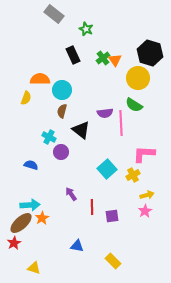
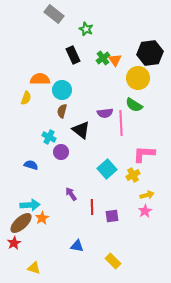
black hexagon: rotated 25 degrees counterclockwise
